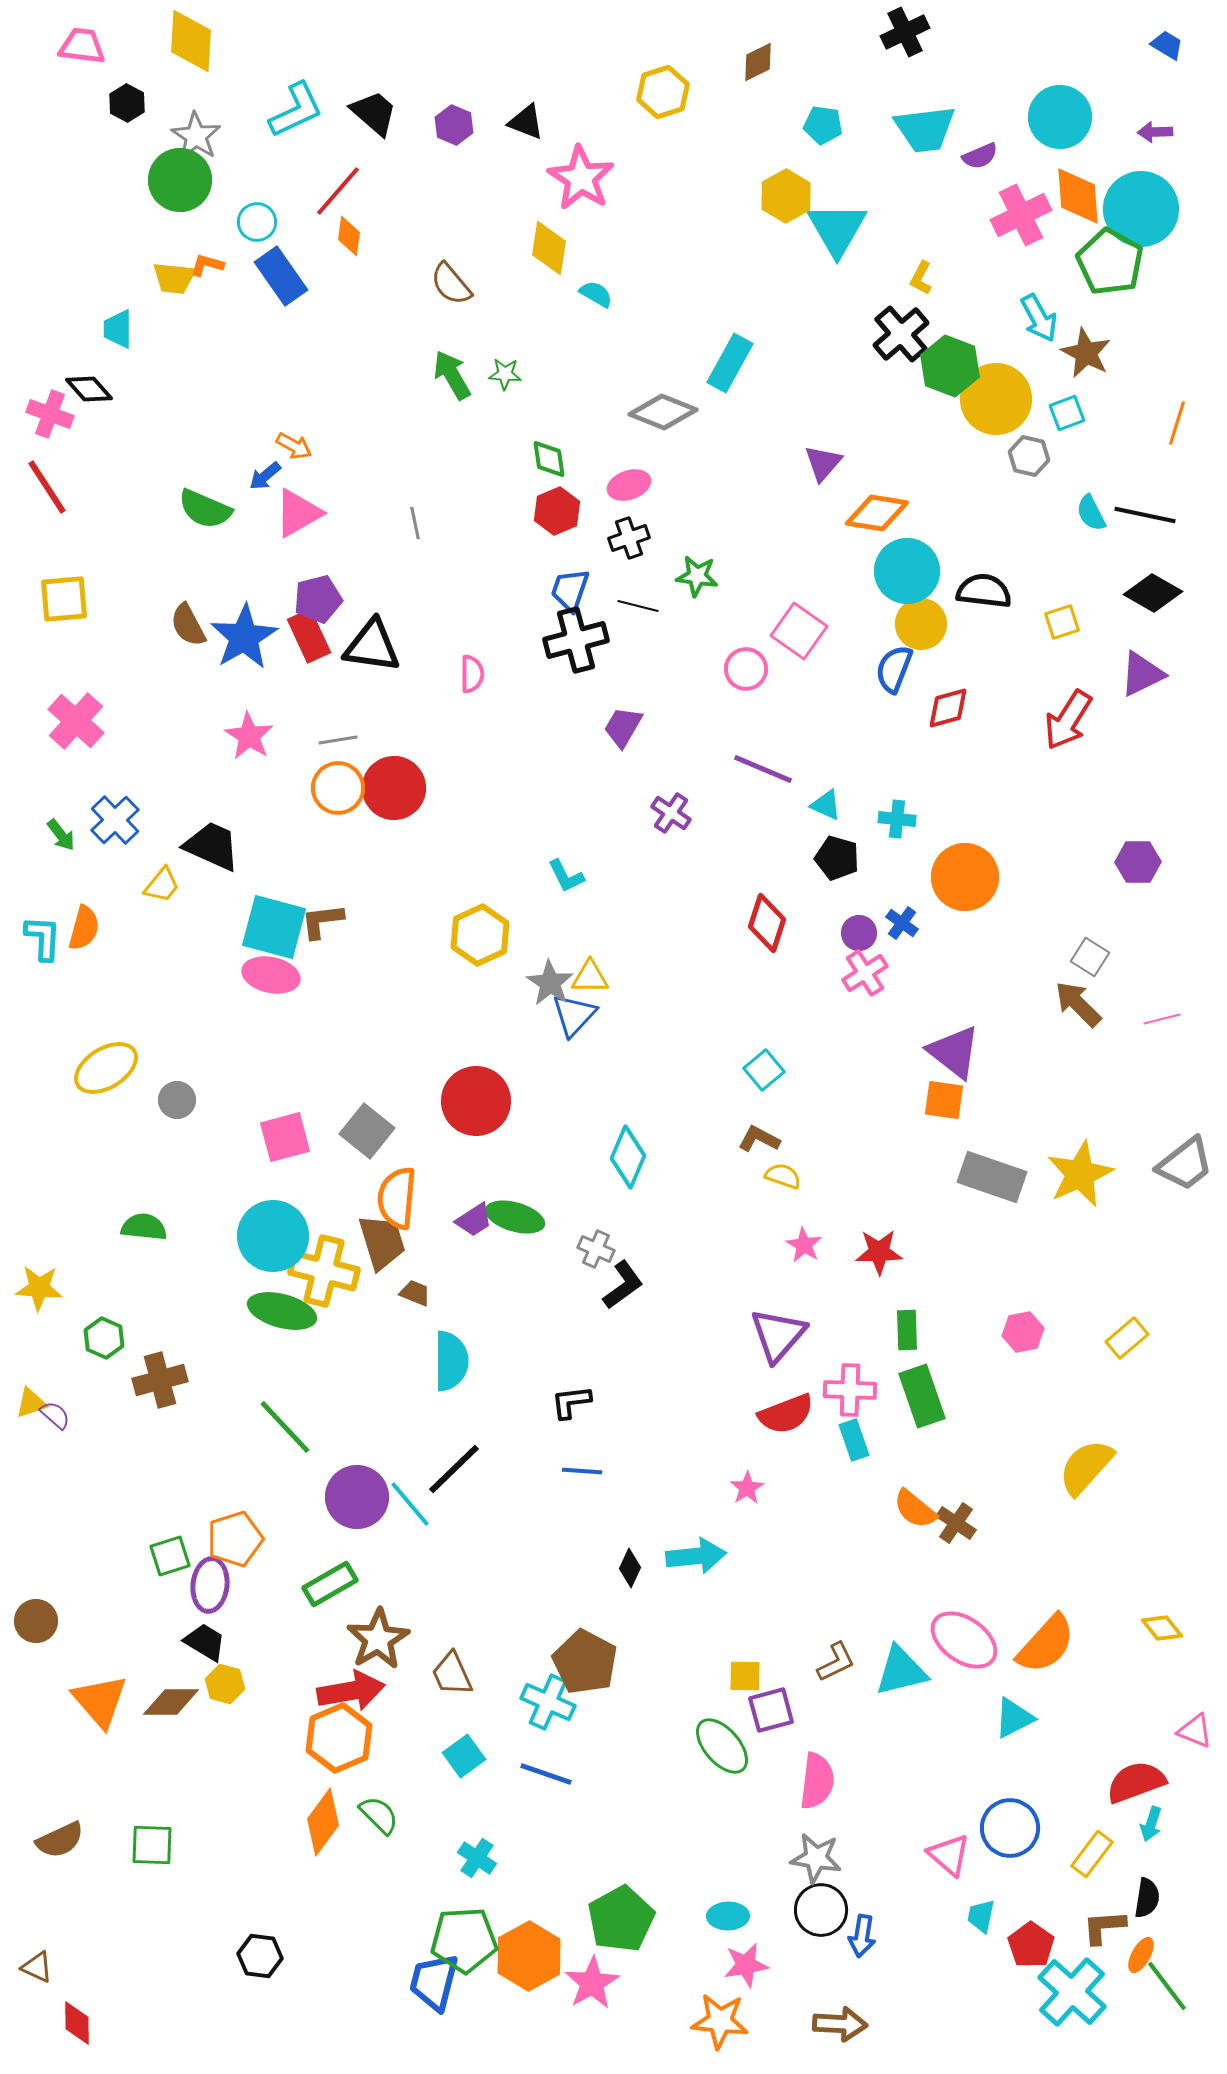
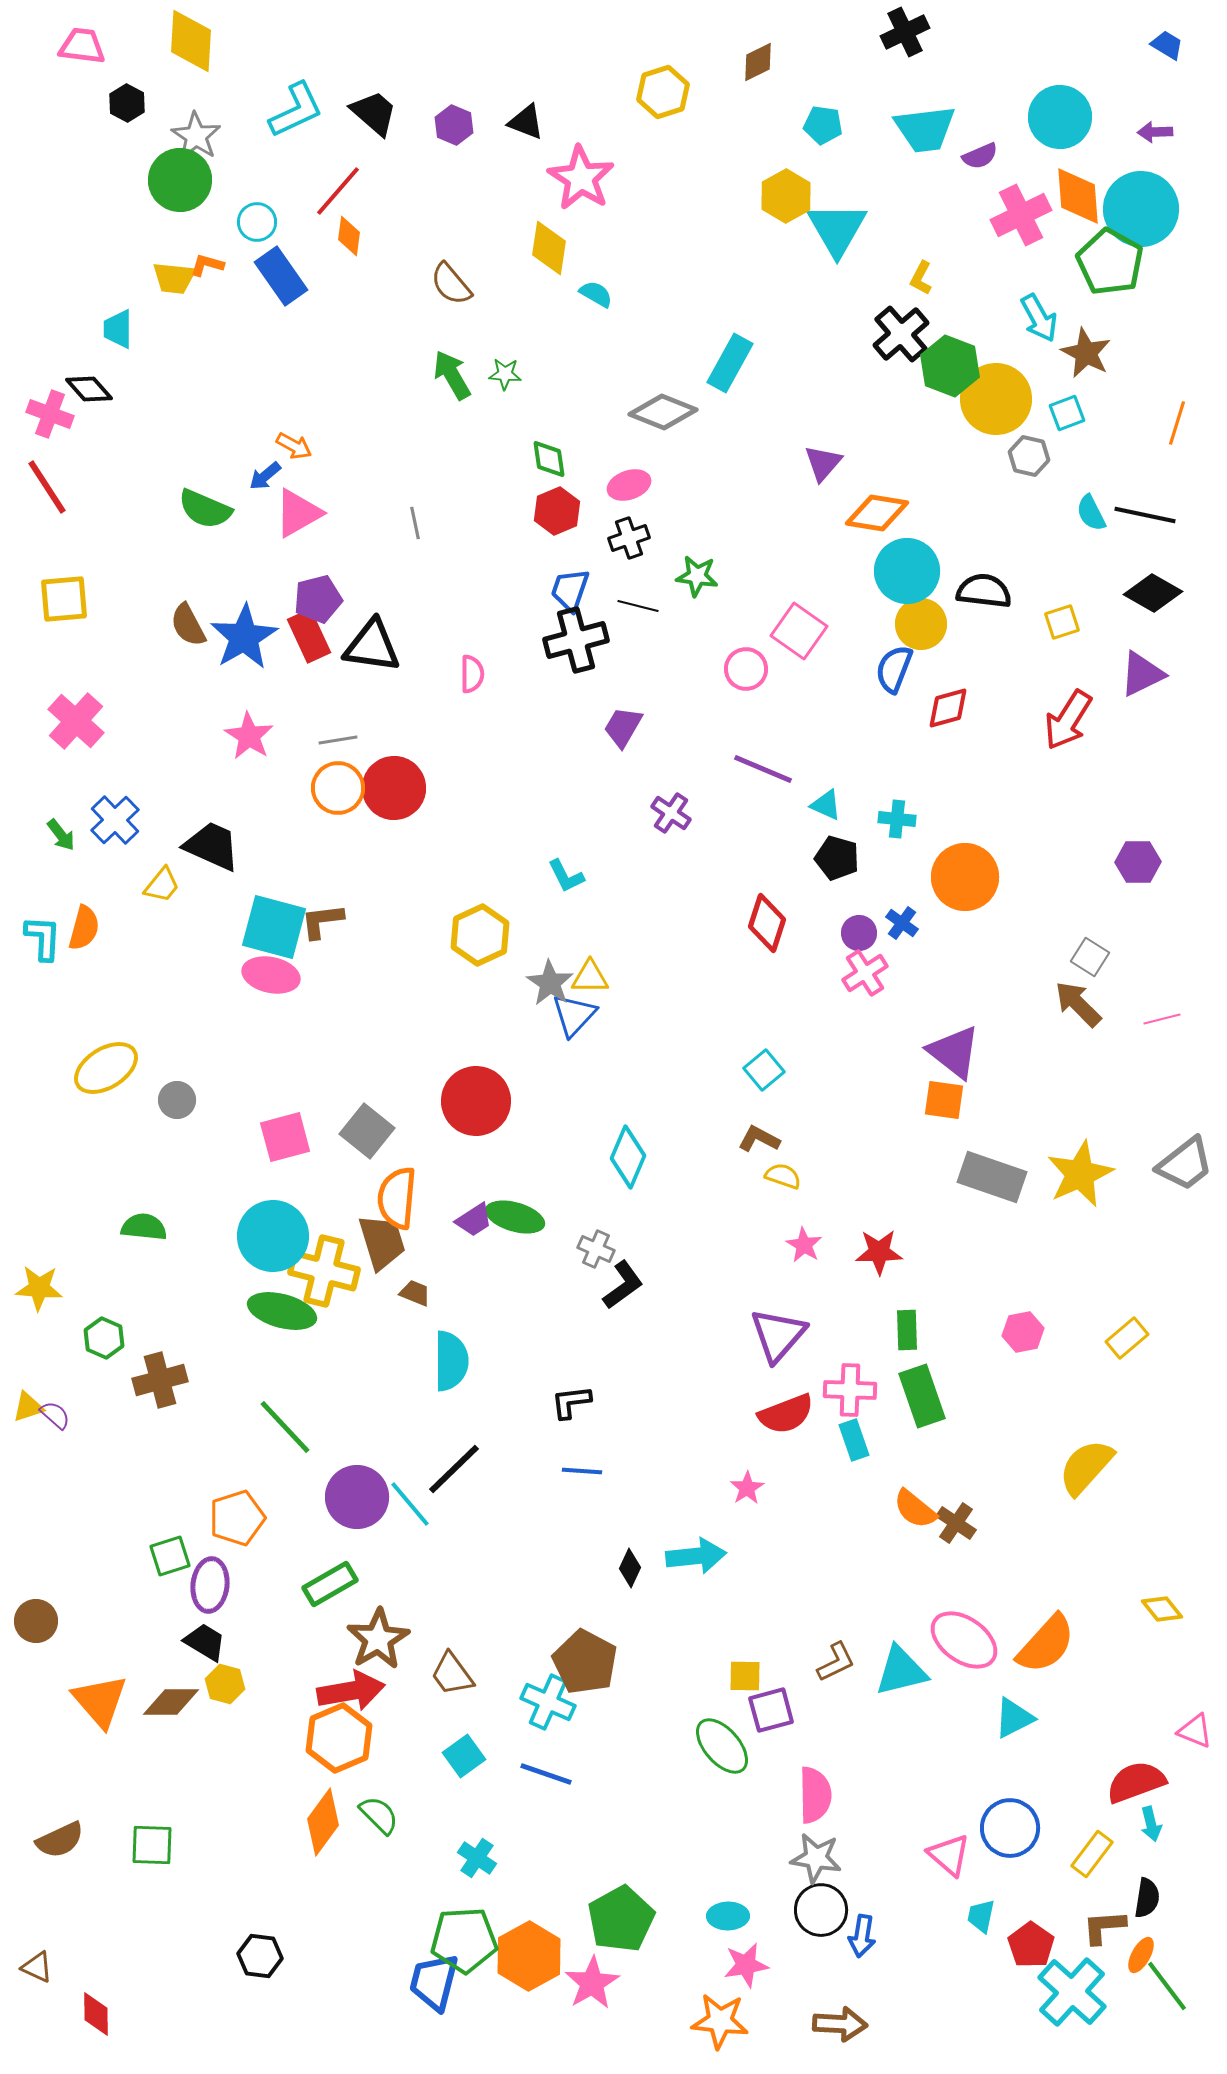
yellow triangle at (31, 1403): moved 3 px left, 4 px down
orange pentagon at (235, 1539): moved 2 px right, 21 px up
yellow diamond at (1162, 1628): moved 19 px up
brown trapezoid at (452, 1674): rotated 12 degrees counterclockwise
pink semicircle at (817, 1781): moved 2 px left, 14 px down; rotated 8 degrees counterclockwise
cyan arrow at (1151, 1824): rotated 32 degrees counterclockwise
red diamond at (77, 2023): moved 19 px right, 9 px up
